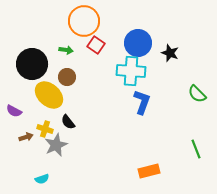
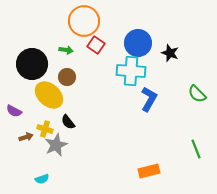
blue L-shape: moved 7 px right, 3 px up; rotated 10 degrees clockwise
